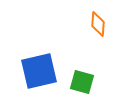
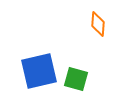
green square: moved 6 px left, 3 px up
